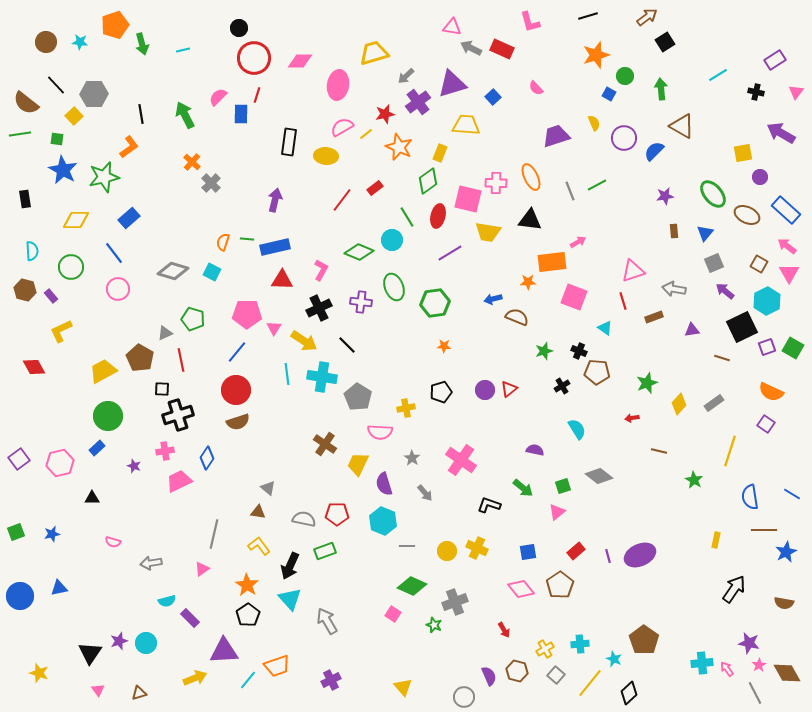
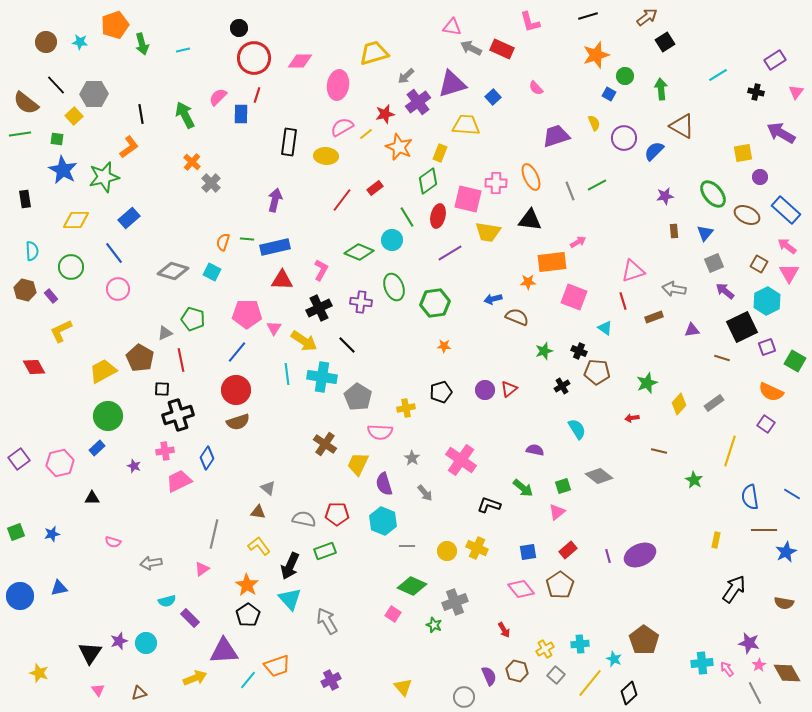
green square at (793, 348): moved 2 px right, 13 px down
red rectangle at (576, 551): moved 8 px left, 1 px up
